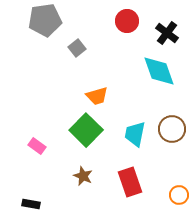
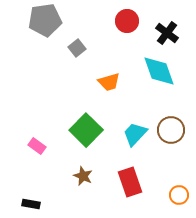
orange trapezoid: moved 12 px right, 14 px up
brown circle: moved 1 px left, 1 px down
cyan trapezoid: rotated 32 degrees clockwise
